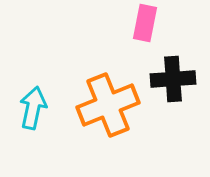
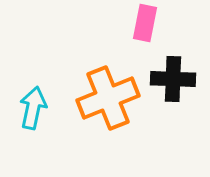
black cross: rotated 6 degrees clockwise
orange cross: moved 7 px up
